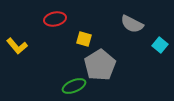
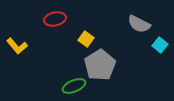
gray semicircle: moved 7 px right
yellow square: moved 2 px right; rotated 21 degrees clockwise
